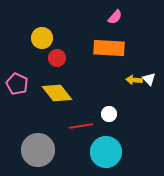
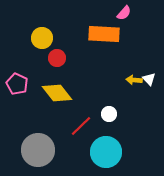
pink semicircle: moved 9 px right, 4 px up
orange rectangle: moved 5 px left, 14 px up
red line: rotated 35 degrees counterclockwise
